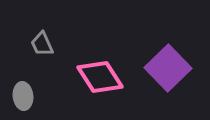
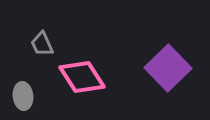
pink diamond: moved 18 px left
